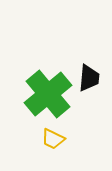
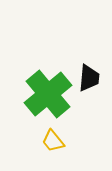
yellow trapezoid: moved 2 px down; rotated 25 degrees clockwise
